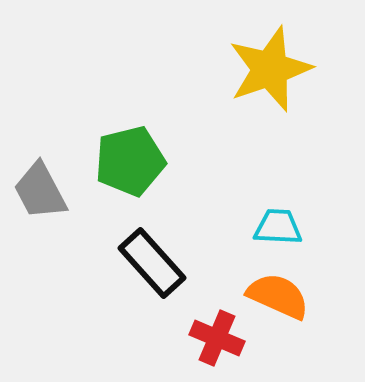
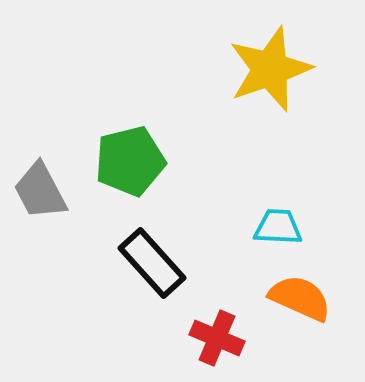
orange semicircle: moved 22 px right, 2 px down
